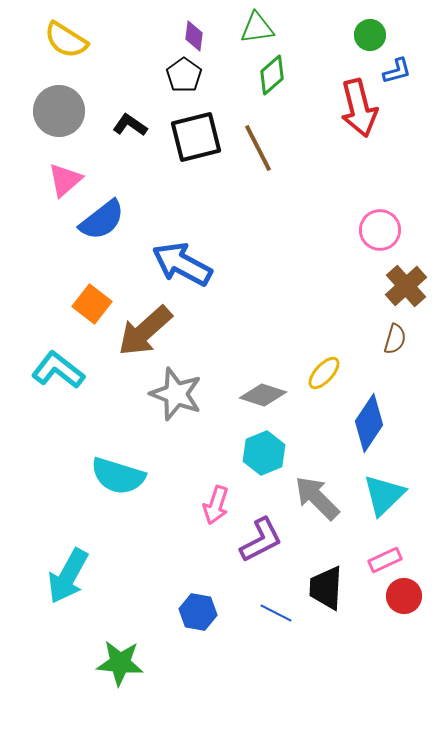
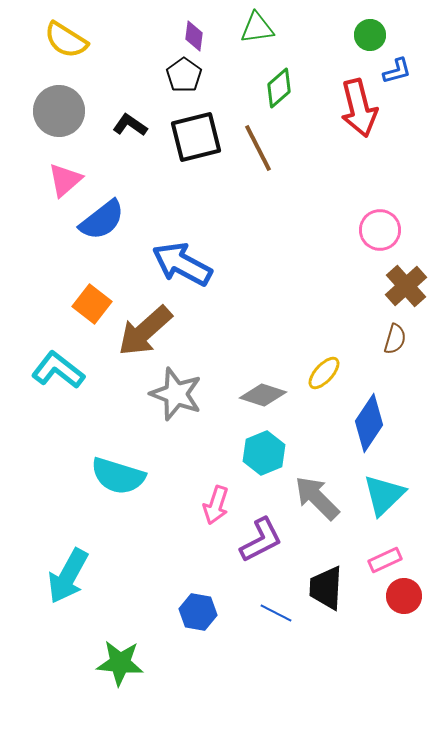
green diamond: moved 7 px right, 13 px down
